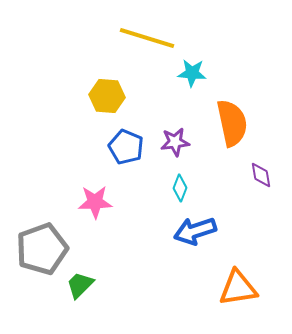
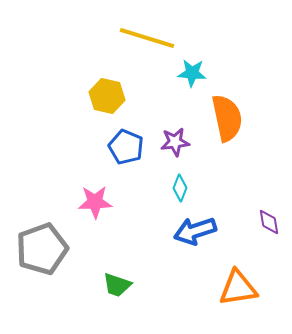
yellow hexagon: rotated 8 degrees clockwise
orange semicircle: moved 5 px left, 5 px up
purple diamond: moved 8 px right, 47 px down
green trapezoid: moved 37 px right; rotated 116 degrees counterclockwise
